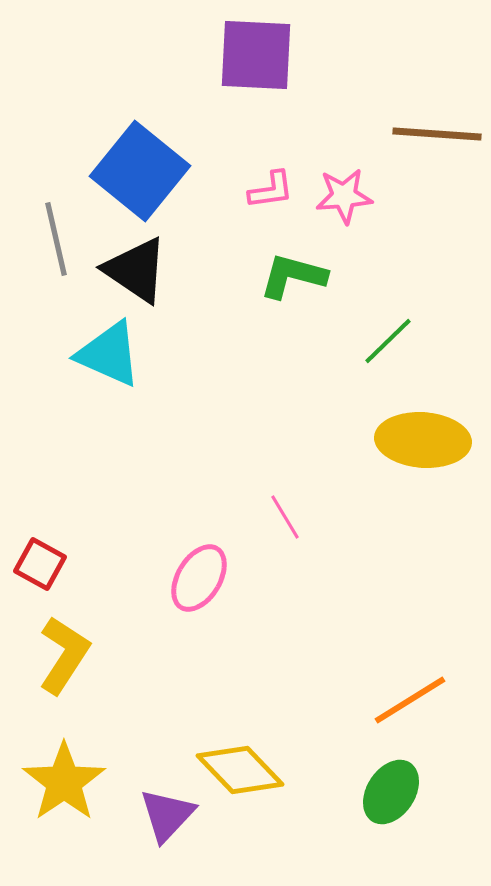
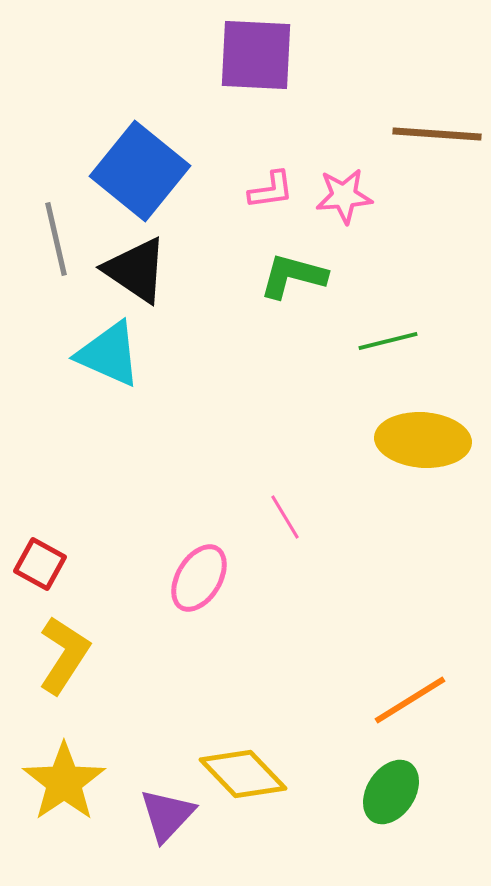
green line: rotated 30 degrees clockwise
yellow diamond: moved 3 px right, 4 px down
